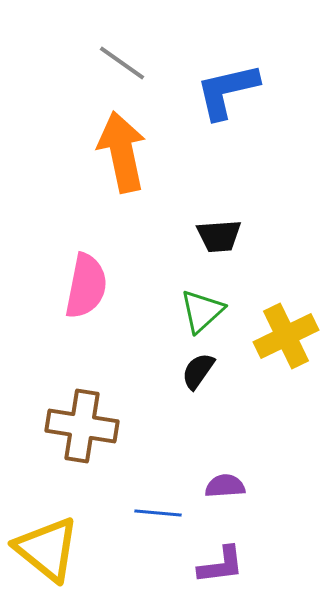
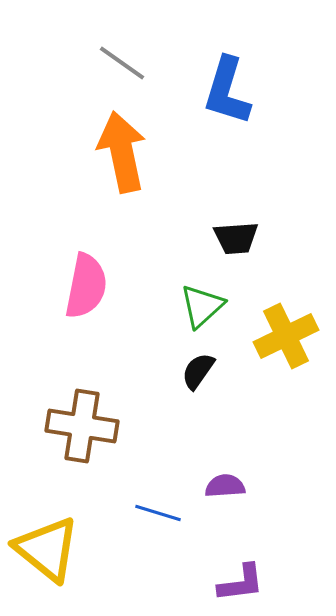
blue L-shape: rotated 60 degrees counterclockwise
black trapezoid: moved 17 px right, 2 px down
green triangle: moved 5 px up
blue line: rotated 12 degrees clockwise
purple L-shape: moved 20 px right, 18 px down
